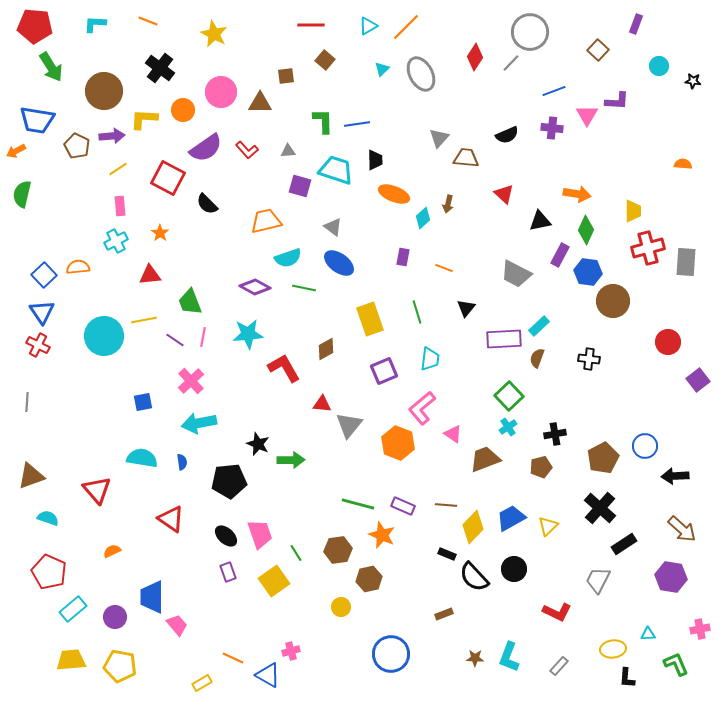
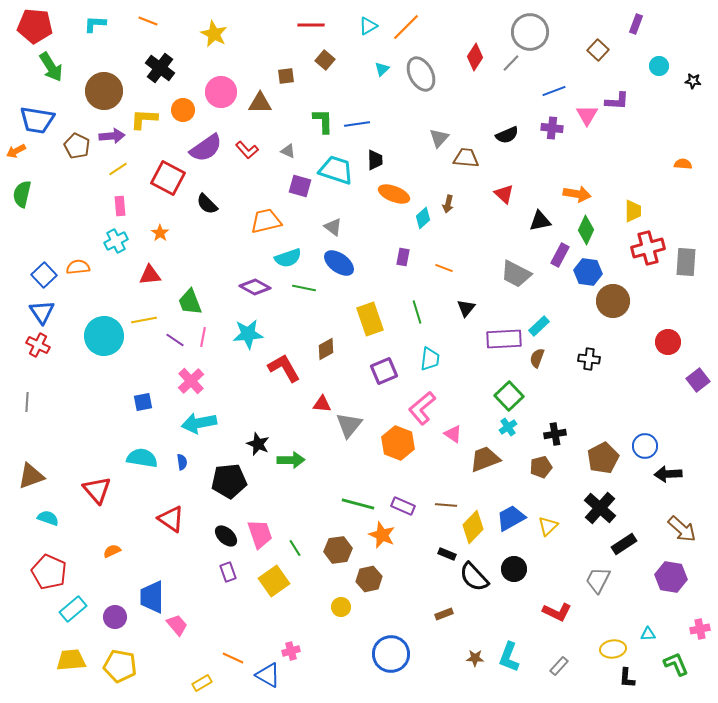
gray triangle at (288, 151): rotated 28 degrees clockwise
black arrow at (675, 476): moved 7 px left, 2 px up
green line at (296, 553): moved 1 px left, 5 px up
